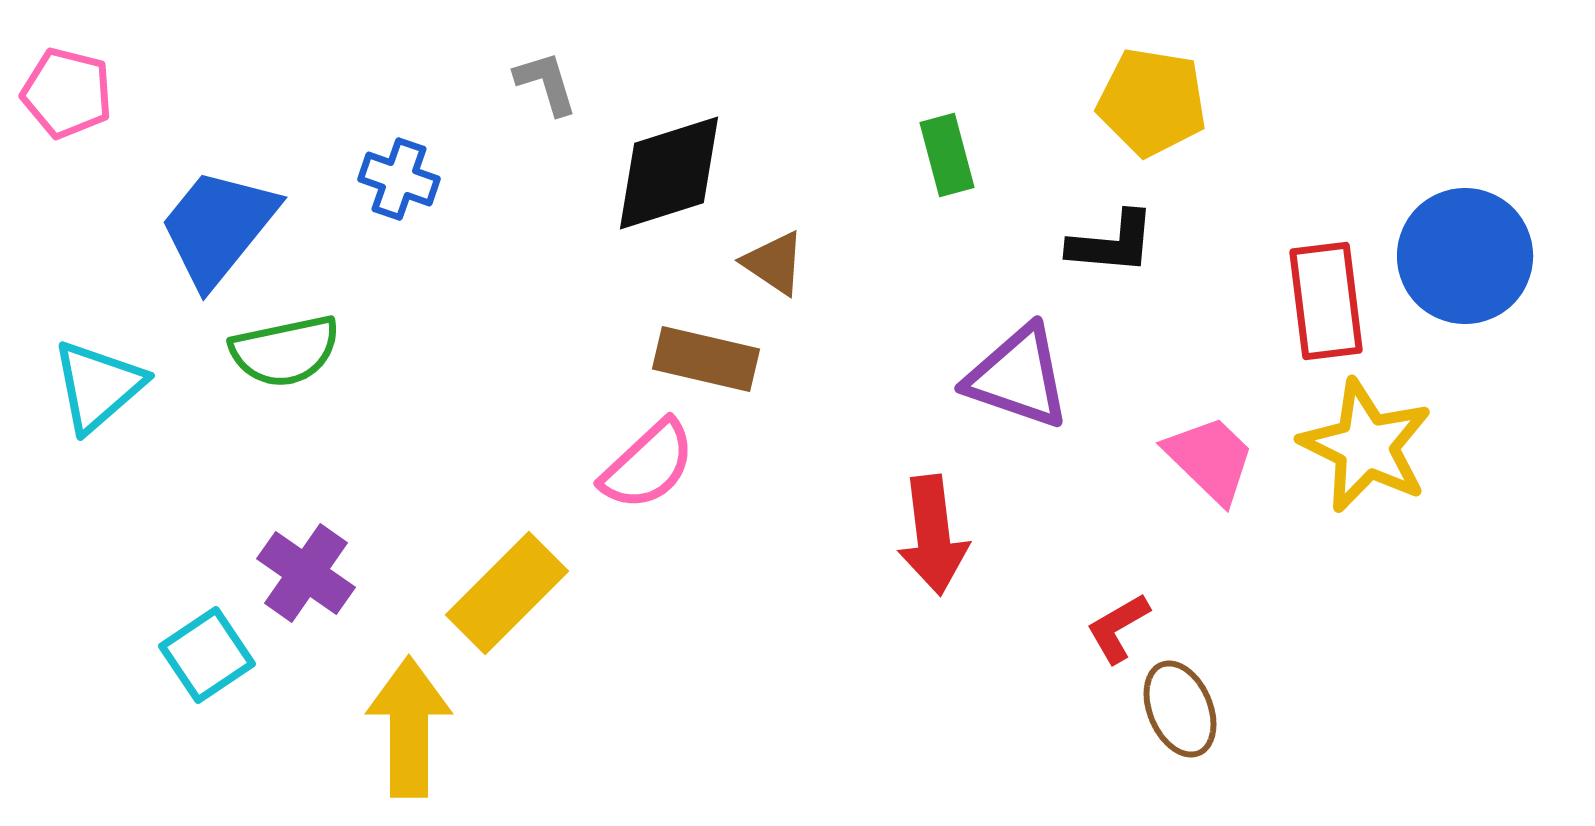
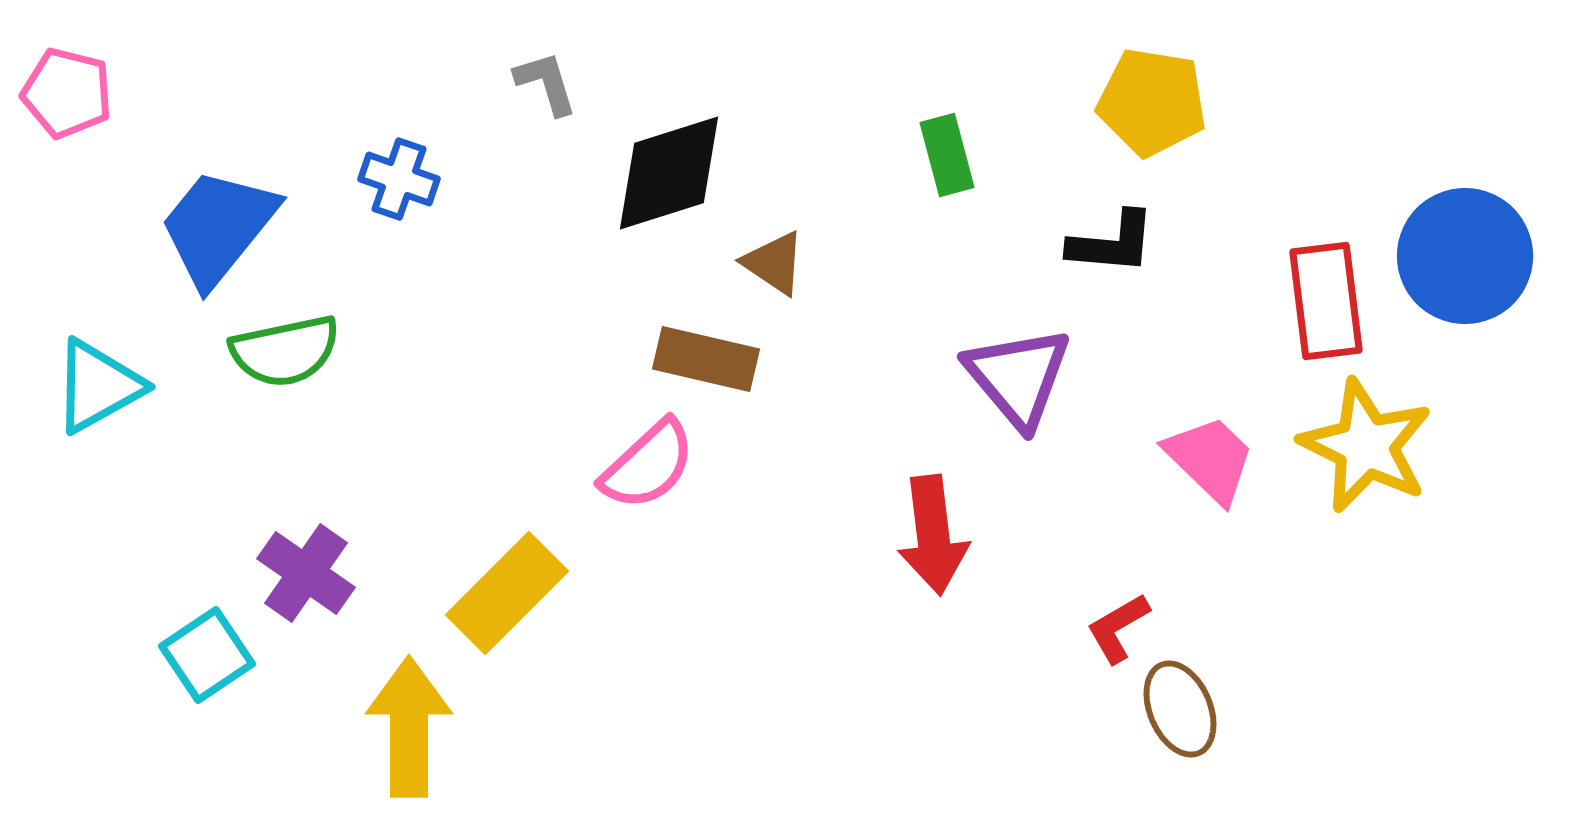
purple triangle: rotated 31 degrees clockwise
cyan triangle: rotated 12 degrees clockwise
